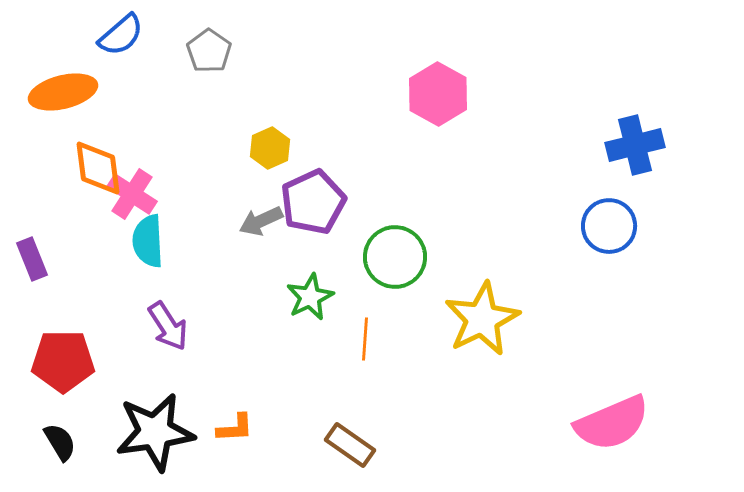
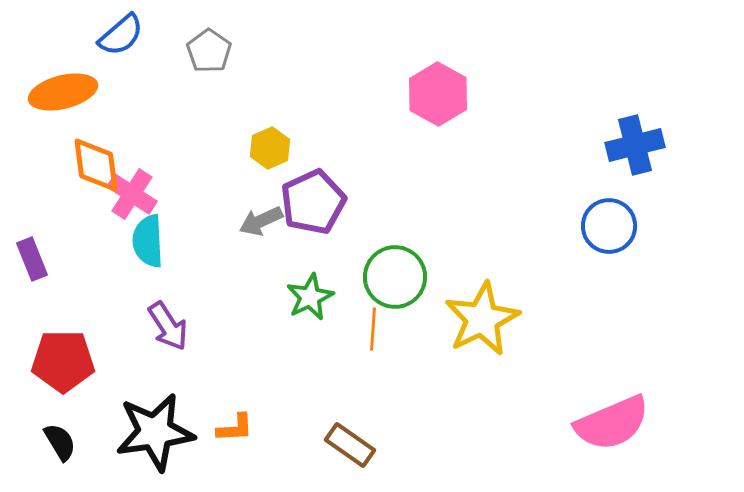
orange diamond: moved 2 px left, 3 px up
green circle: moved 20 px down
orange line: moved 8 px right, 10 px up
